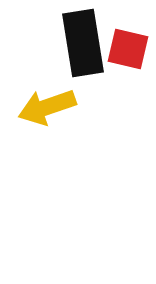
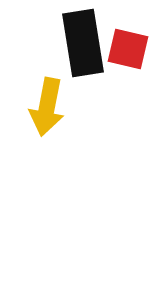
yellow arrow: rotated 60 degrees counterclockwise
